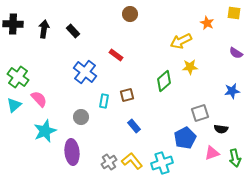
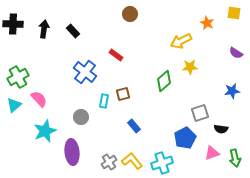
green cross: rotated 25 degrees clockwise
brown square: moved 4 px left, 1 px up
